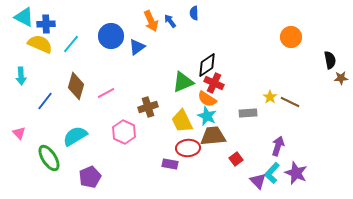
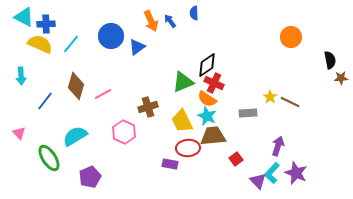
pink line: moved 3 px left, 1 px down
